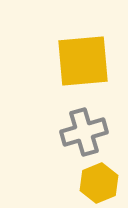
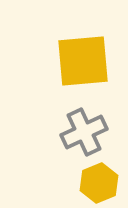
gray cross: rotated 9 degrees counterclockwise
